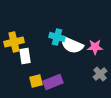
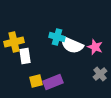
pink star: rotated 21 degrees clockwise
